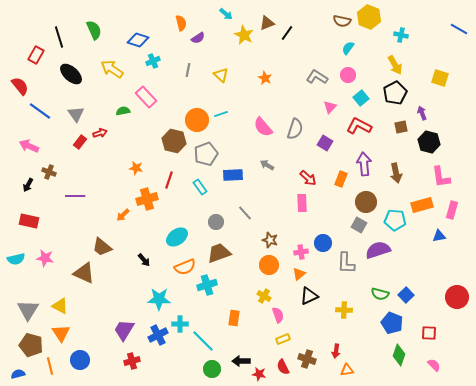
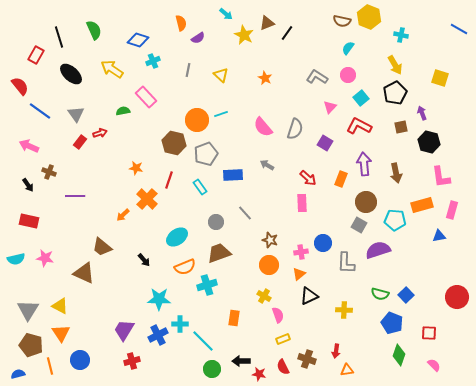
brown hexagon at (174, 141): moved 2 px down
black arrow at (28, 185): rotated 64 degrees counterclockwise
orange cross at (147, 199): rotated 30 degrees counterclockwise
